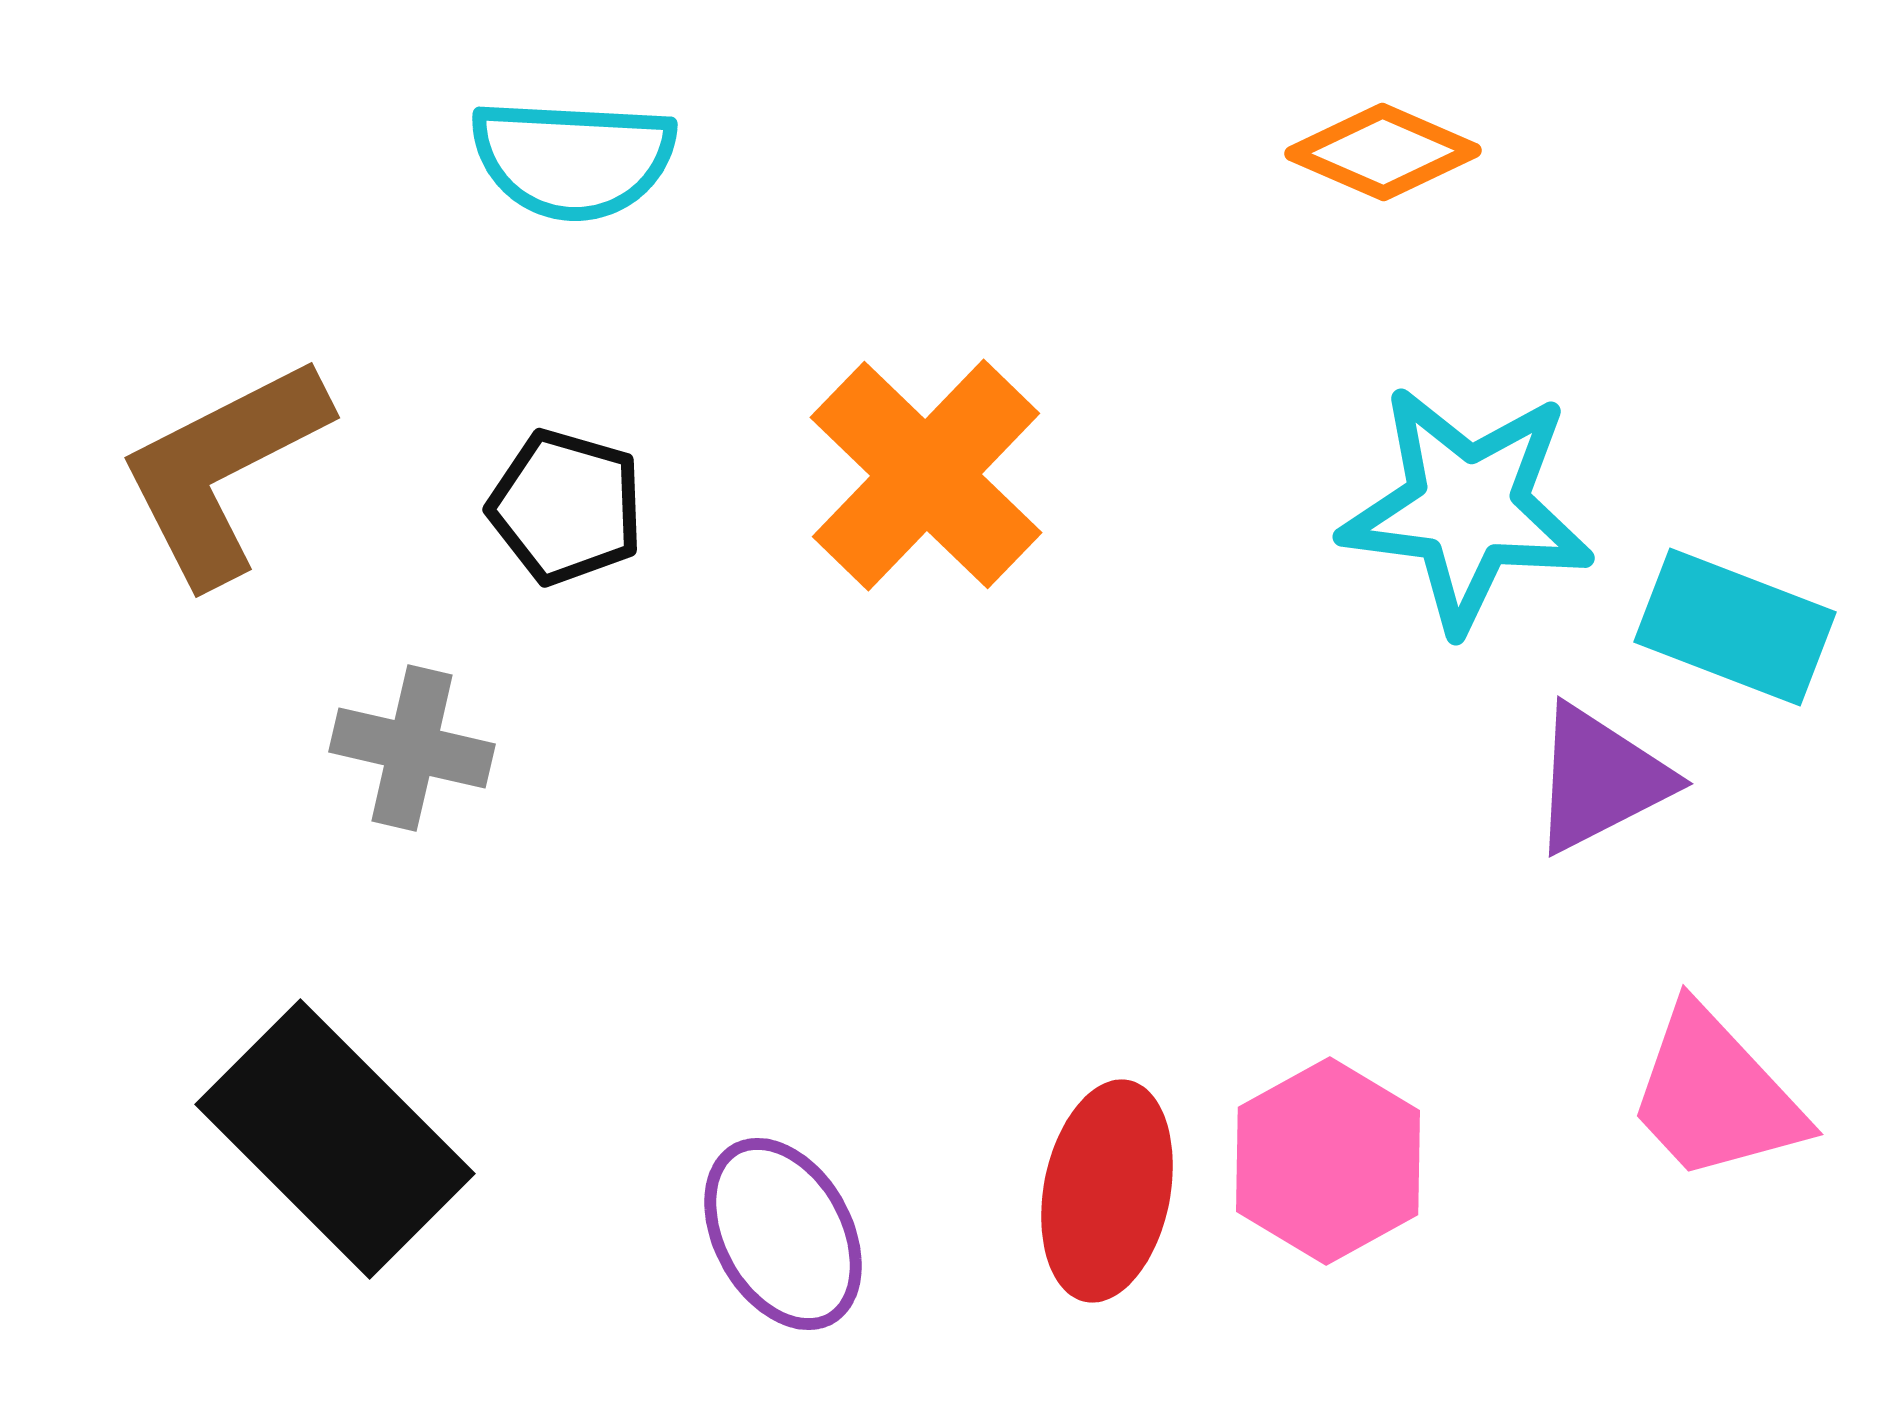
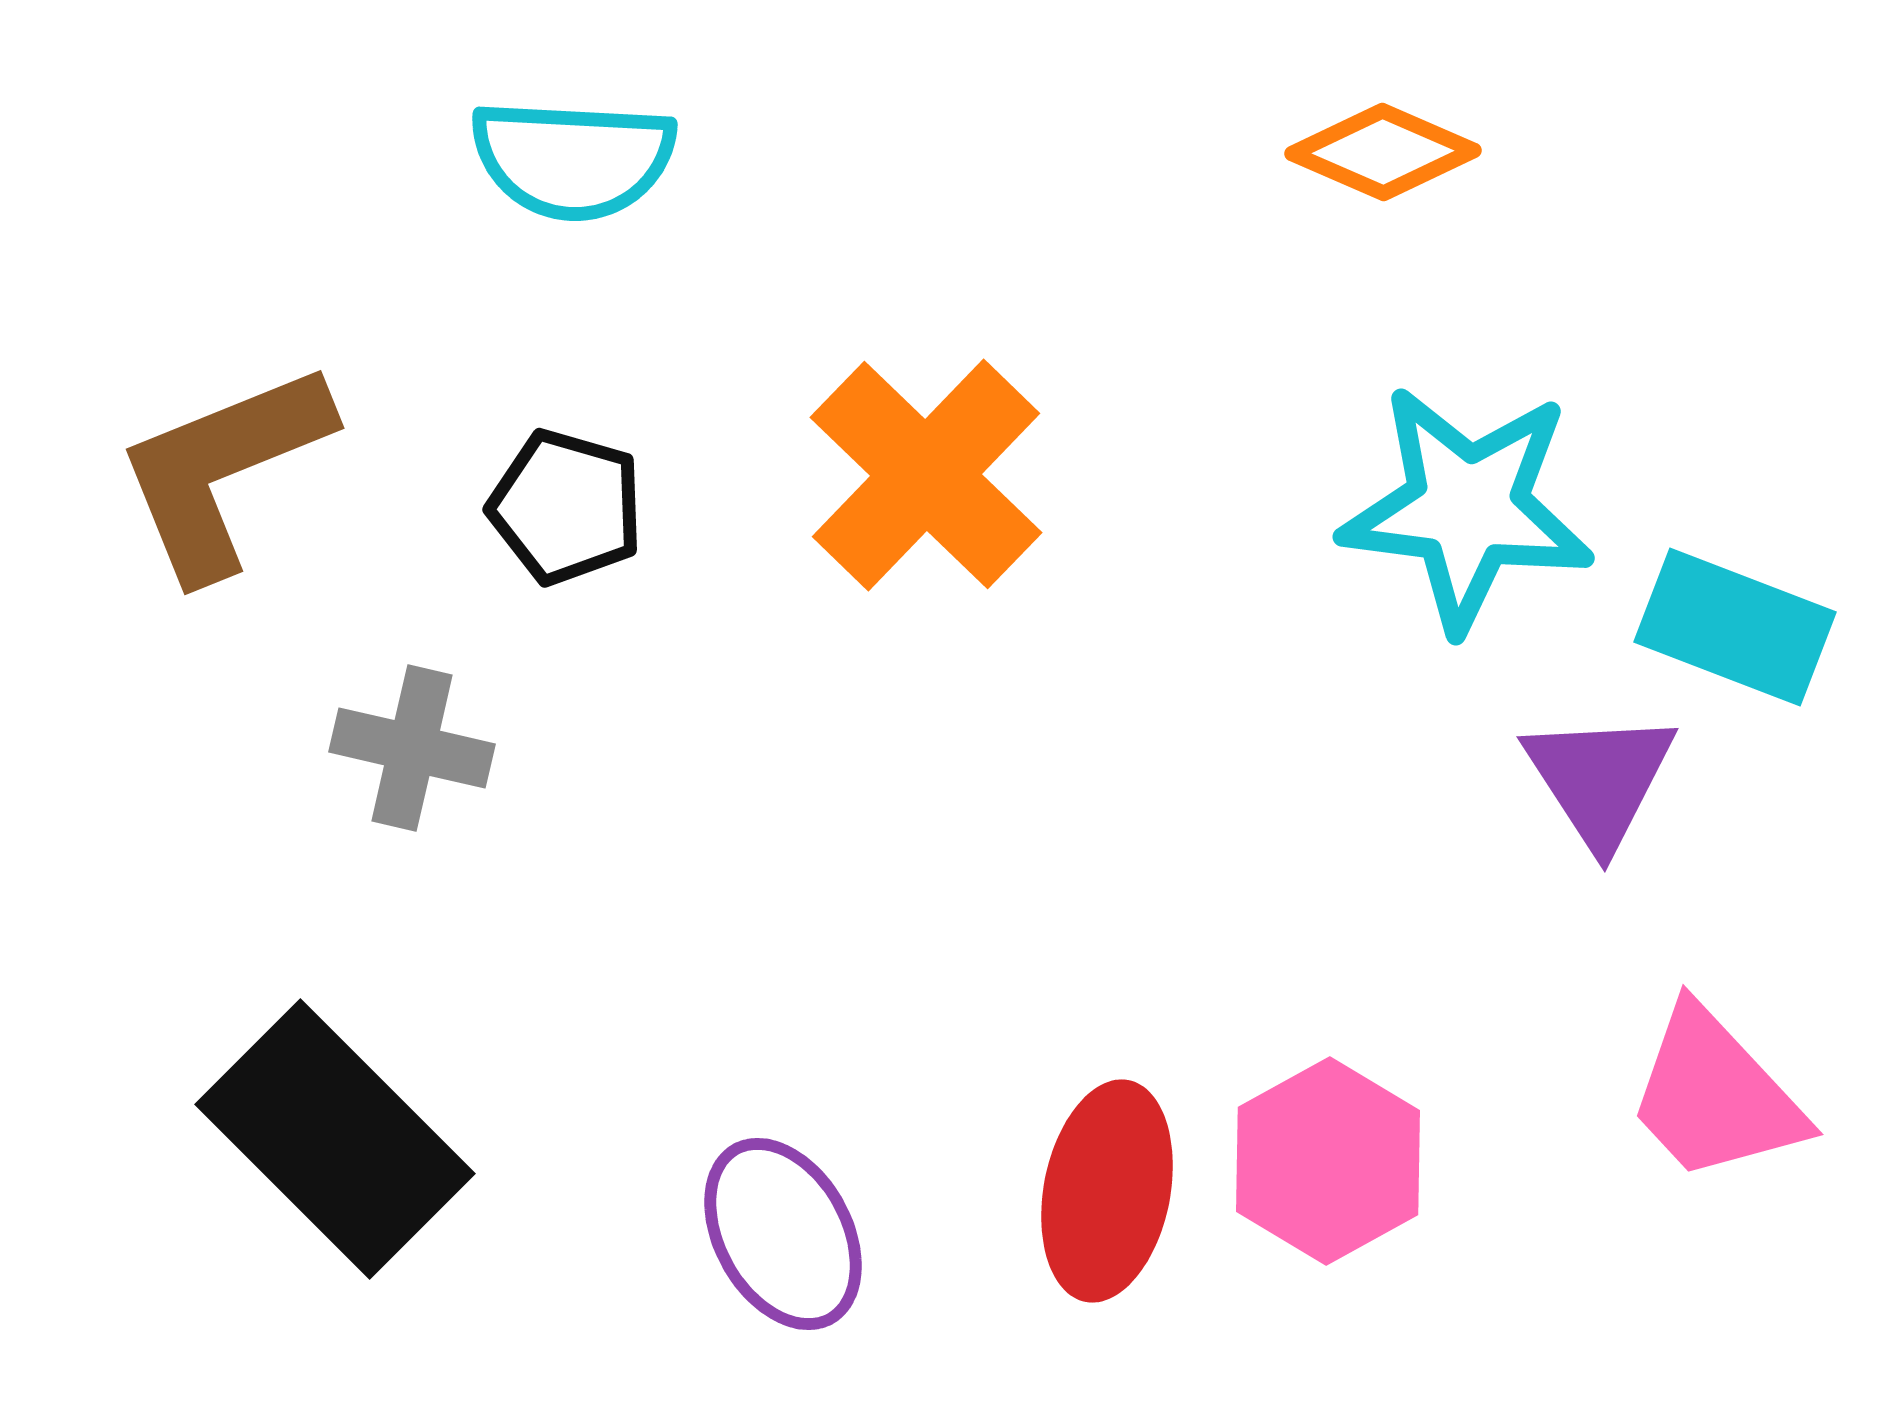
brown L-shape: rotated 5 degrees clockwise
purple triangle: rotated 36 degrees counterclockwise
